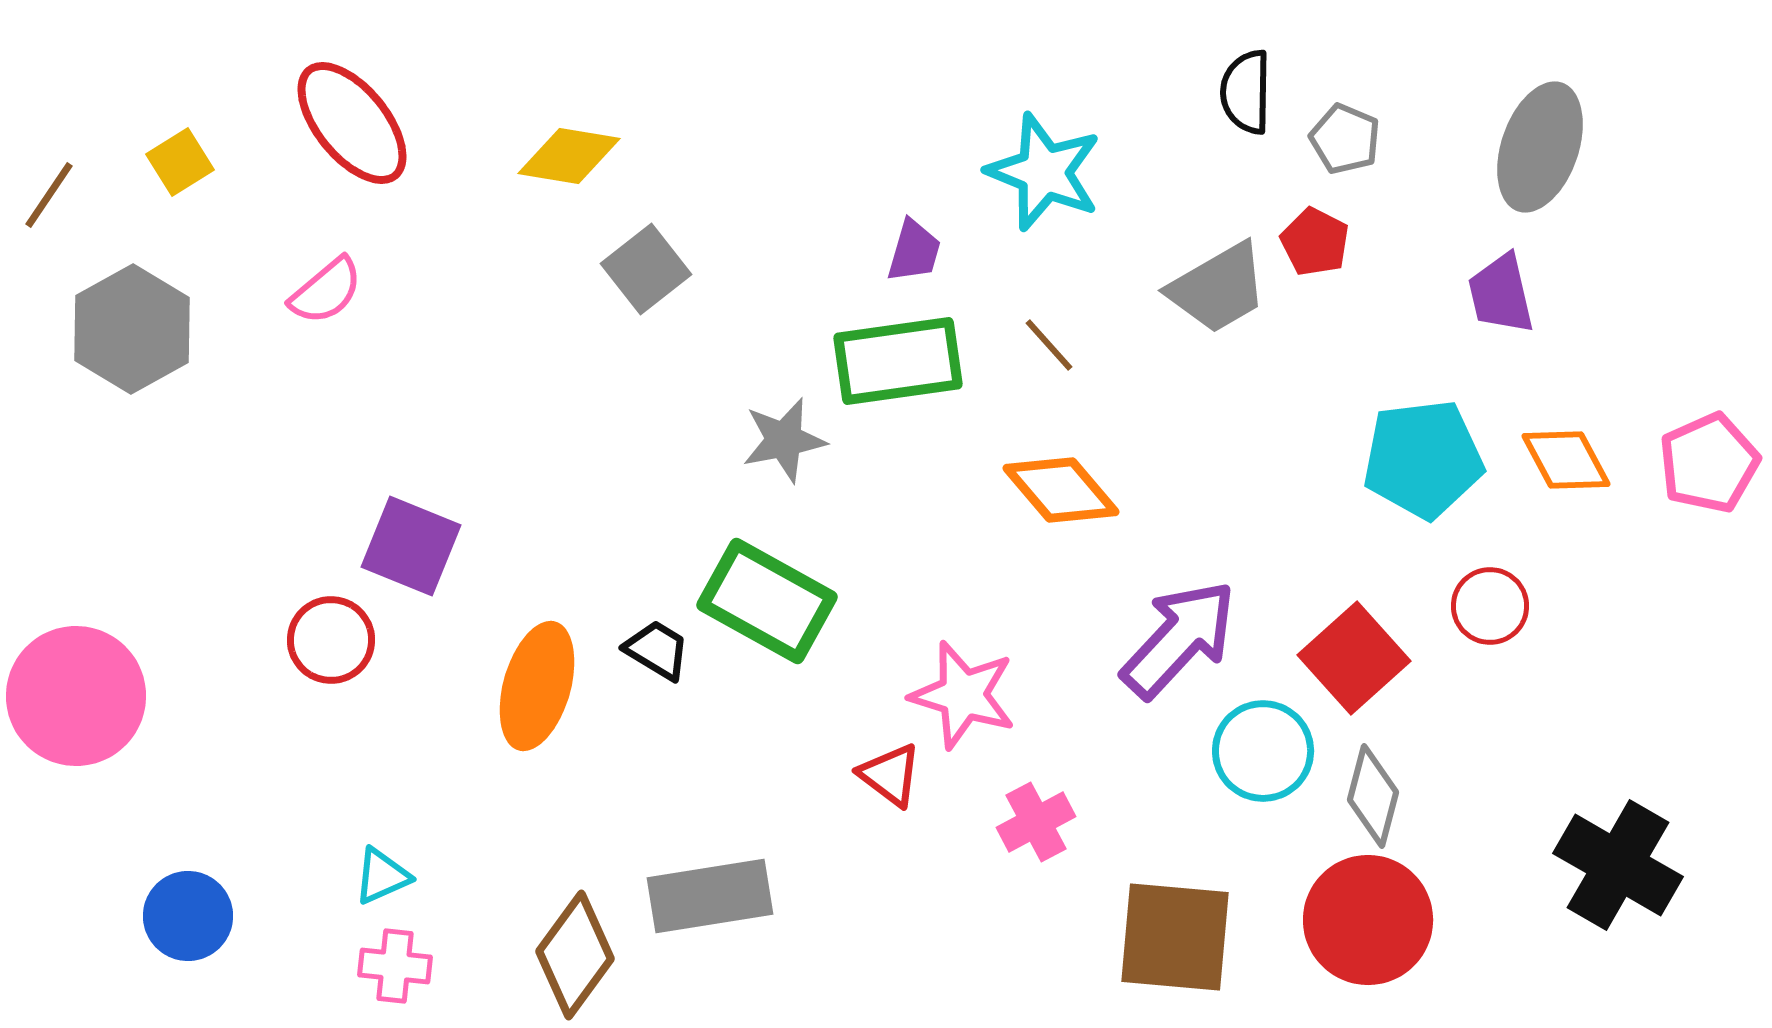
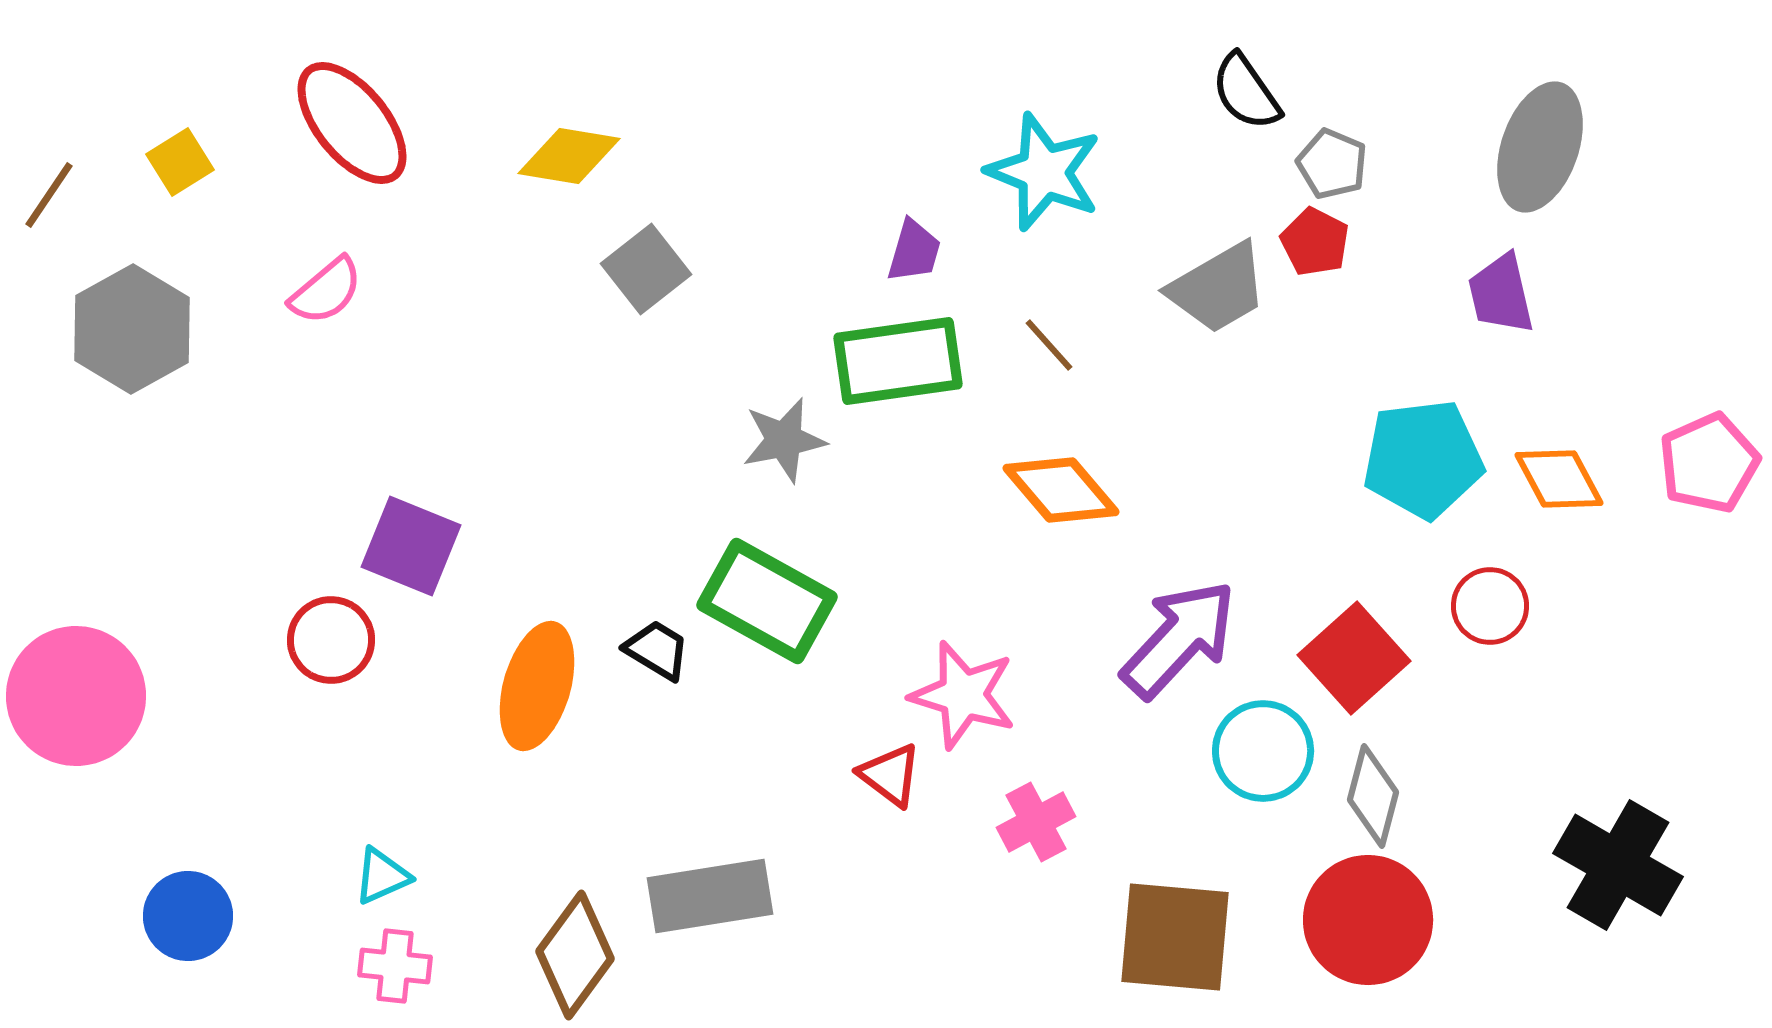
black semicircle at (1246, 92): rotated 36 degrees counterclockwise
gray pentagon at (1345, 139): moved 13 px left, 25 px down
orange diamond at (1566, 460): moved 7 px left, 19 px down
